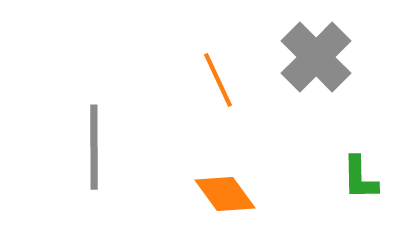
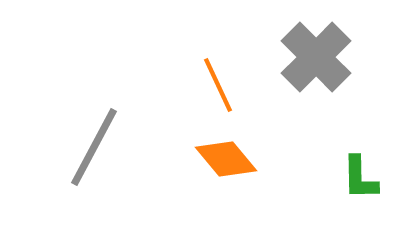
orange line: moved 5 px down
gray line: rotated 28 degrees clockwise
orange diamond: moved 1 px right, 35 px up; rotated 4 degrees counterclockwise
